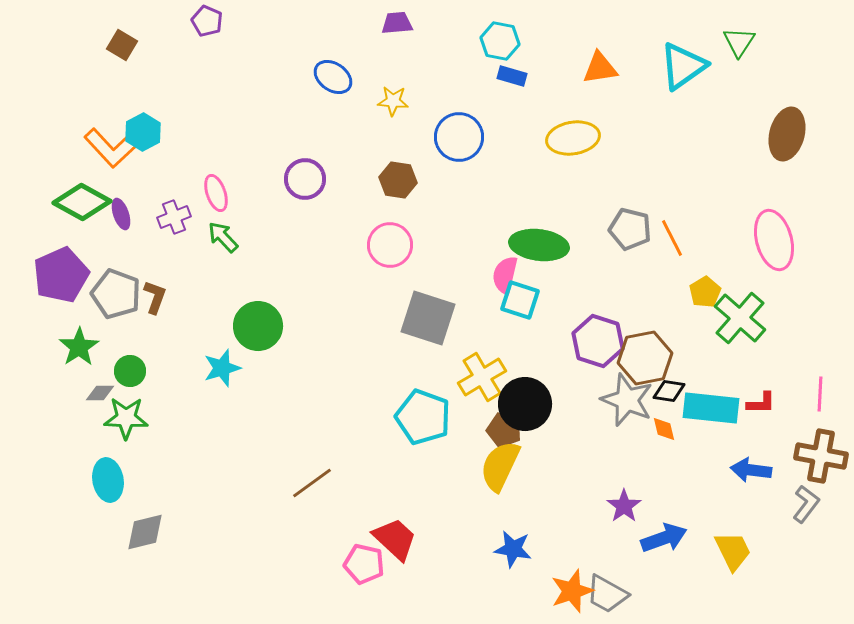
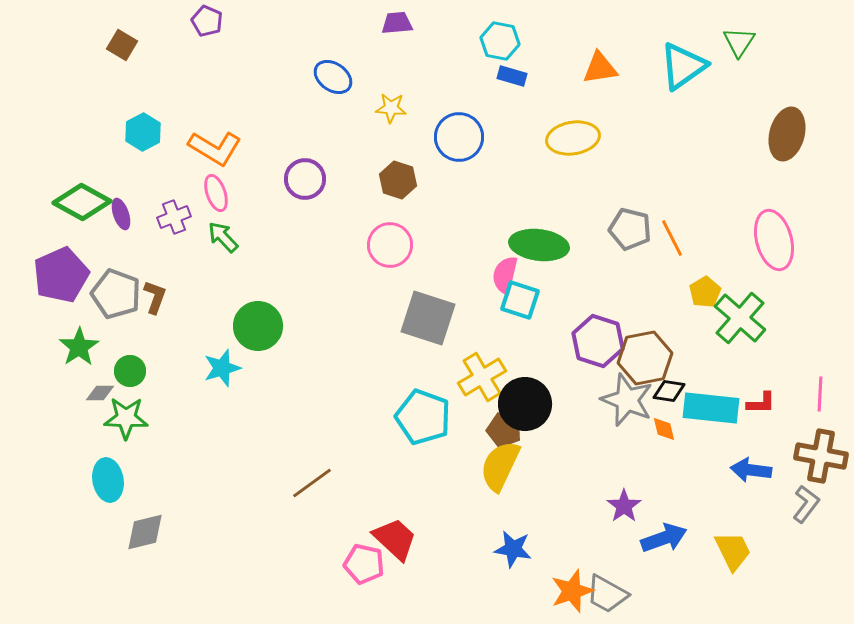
yellow star at (393, 101): moved 2 px left, 7 px down
orange L-shape at (110, 148): moved 105 px right; rotated 16 degrees counterclockwise
brown hexagon at (398, 180): rotated 9 degrees clockwise
